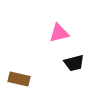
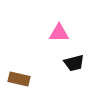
pink triangle: rotated 15 degrees clockwise
